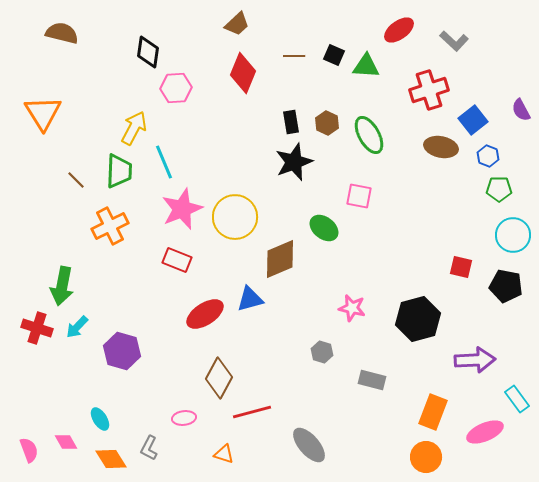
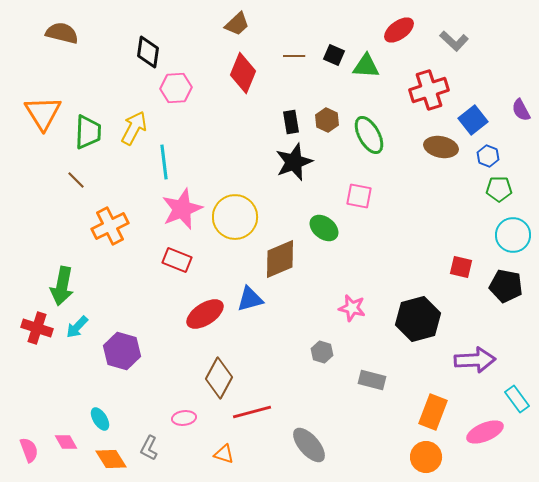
brown hexagon at (327, 123): moved 3 px up
cyan line at (164, 162): rotated 16 degrees clockwise
green trapezoid at (119, 171): moved 31 px left, 39 px up
